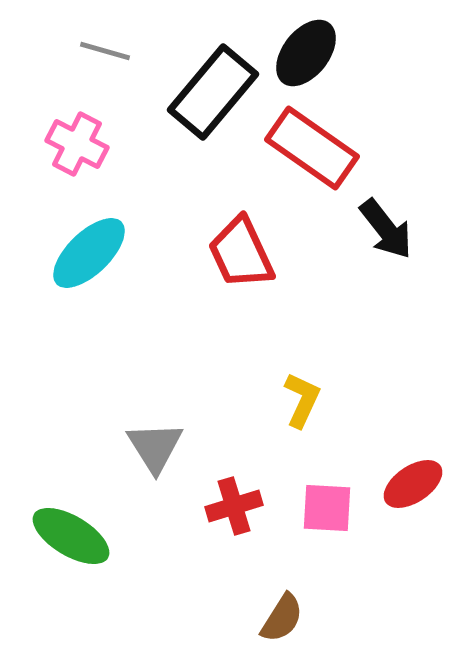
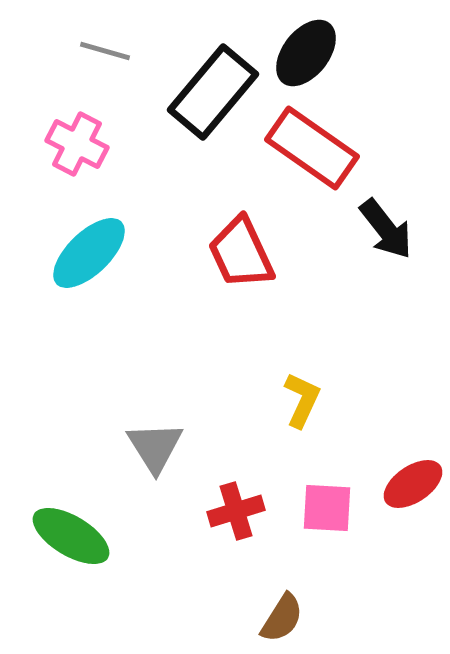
red cross: moved 2 px right, 5 px down
